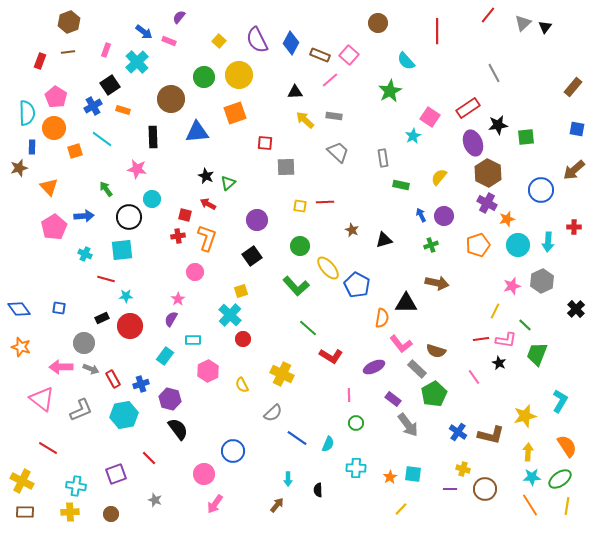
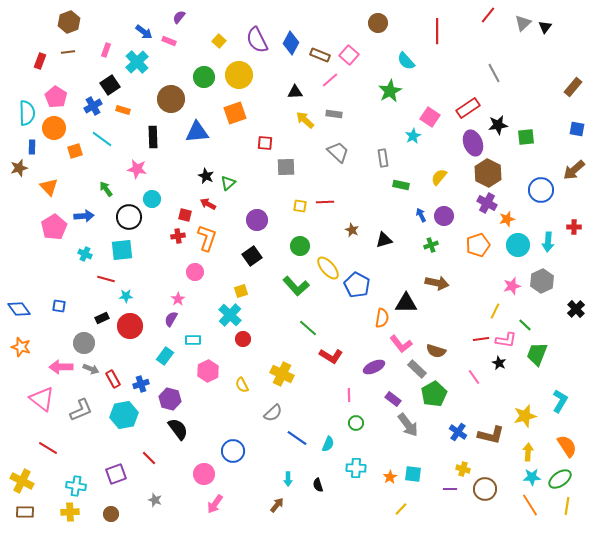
gray rectangle at (334, 116): moved 2 px up
blue square at (59, 308): moved 2 px up
black semicircle at (318, 490): moved 5 px up; rotated 16 degrees counterclockwise
